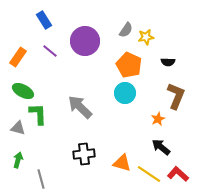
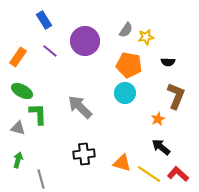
orange pentagon: rotated 15 degrees counterclockwise
green ellipse: moved 1 px left
